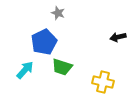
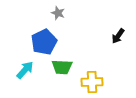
black arrow: moved 1 px up; rotated 42 degrees counterclockwise
green trapezoid: rotated 15 degrees counterclockwise
yellow cross: moved 11 px left; rotated 15 degrees counterclockwise
